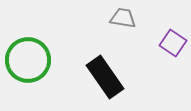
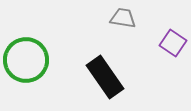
green circle: moved 2 px left
